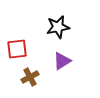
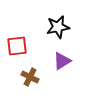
red square: moved 3 px up
brown cross: rotated 36 degrees counterclockwise
